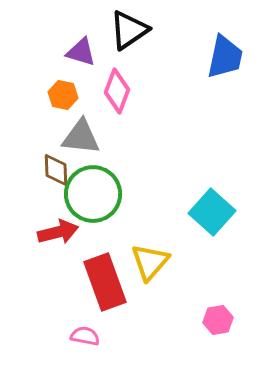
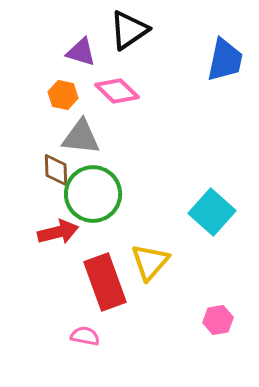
blue trapezoid: moved 3 px down
pink diamond: rotated 66 degrees counterclockwise
